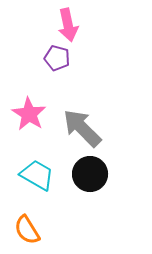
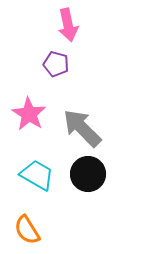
purple pentagon: moved 1 px left, 6 px down
black circle: moved 2 px left
